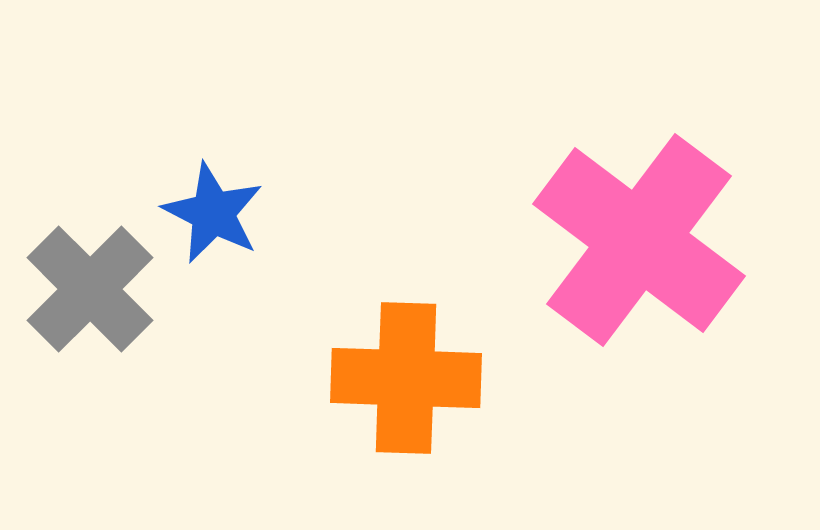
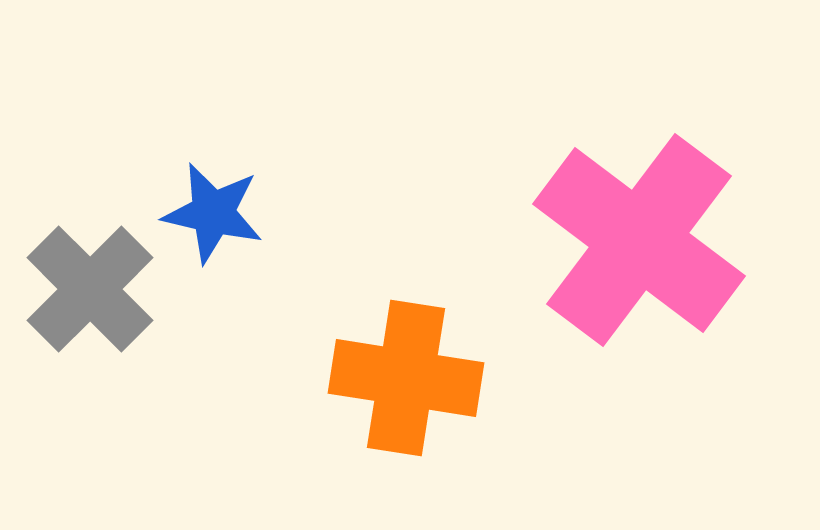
blue star: rotated 14 degrees counterclockwise
orange cross: rotated 7 degrees clockwise
